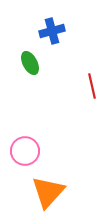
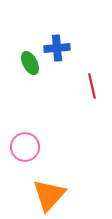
blue cross: moved 5 px right, 17 px down; rotated 10 degrees clockwise
pink circle: moved 4 px up
orange triangle: moved 1 px right, 3 px down
